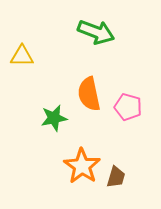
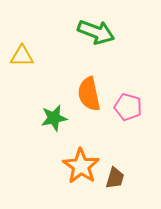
orange star: moved 1 px left
brown trapezoid: moved 1 px left, 1 px down
